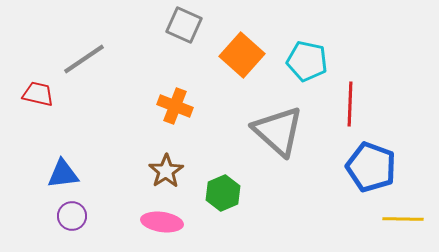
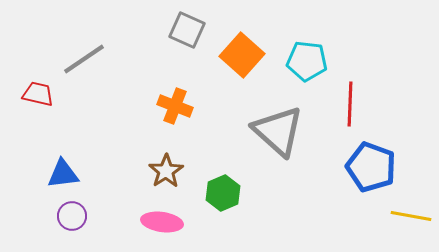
gray square: moved 3 px right, 5 px down
cyan pentagon: rotated 6 degrees counterclockwise
yellow line: moved 8 px right, 3 px up; rotated 9 degrees clockwise
